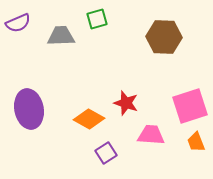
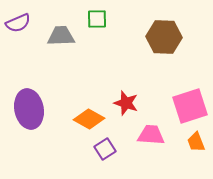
green square: rotated 15 degrees clockwise
purple square: moved 1 px left, 4 px up
